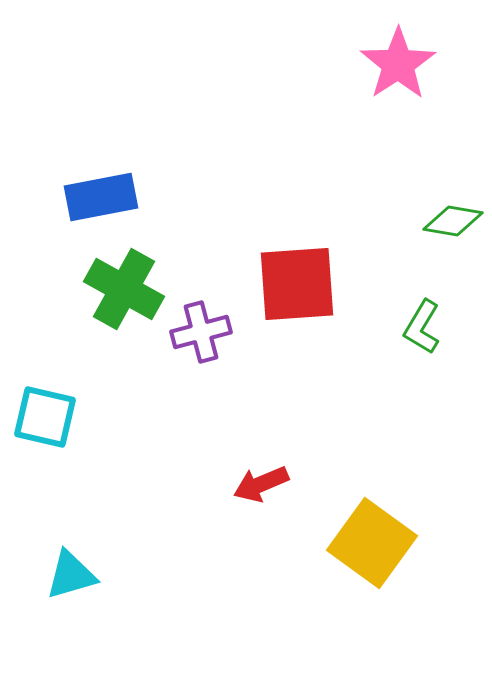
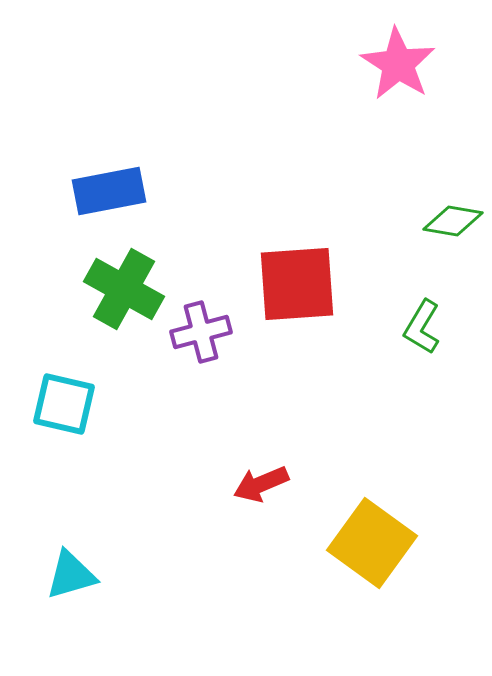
pink star: rotated 6 degrees counterclockwise
blue rectangle: moved 8 px right, 6 px up
cyan square: moved 19 px right, 13 px up
